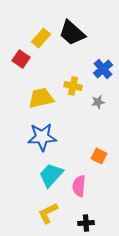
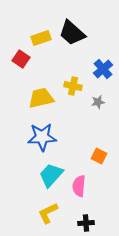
yellow rectangle: rotated 30 degrees clockwise
